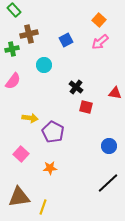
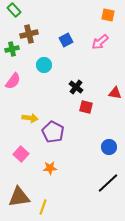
orange square: moved 9 px right, 5 px up; rotated 32 degrees counterclockwise
blue circle: moved 1 px down
